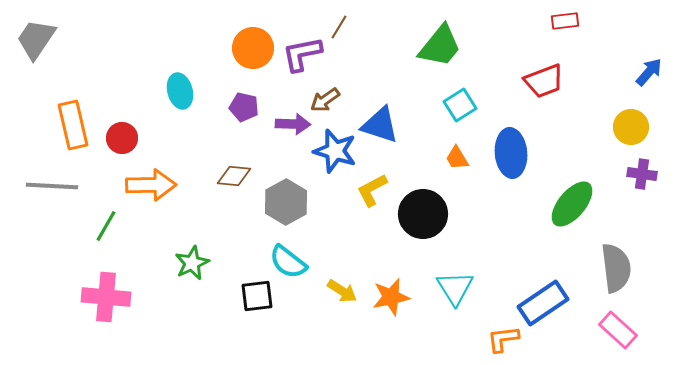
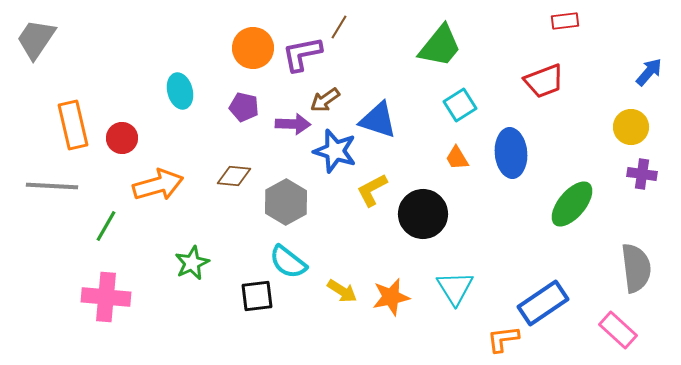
blue triangle: moved 2 px left, 5 px up
orange arrow: moved 7 px right; rotated 15 degrees counterclockwise
gray semicircle: moved 20 px right
